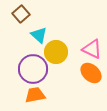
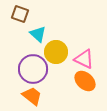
brown square: moved 1 px left; rotated 30 degrees counterclockwise
cyan triangle: moved 1 px left, 1 px up
pink triangle: moved 8 px left, 10 px down
orange ellipse: moved 6 px left, 8 px down
orange trapezoid: moved 3 px left, 1 px down; rotated 50 degrees clockwise
